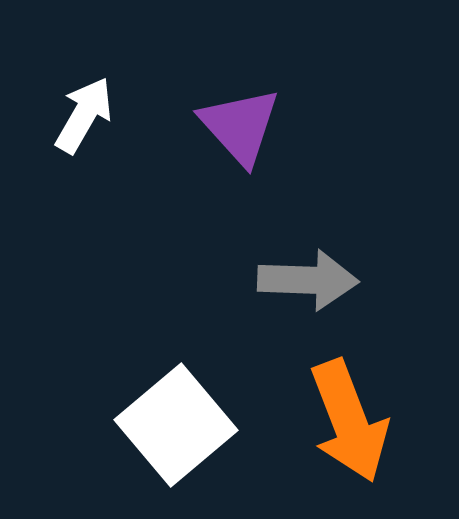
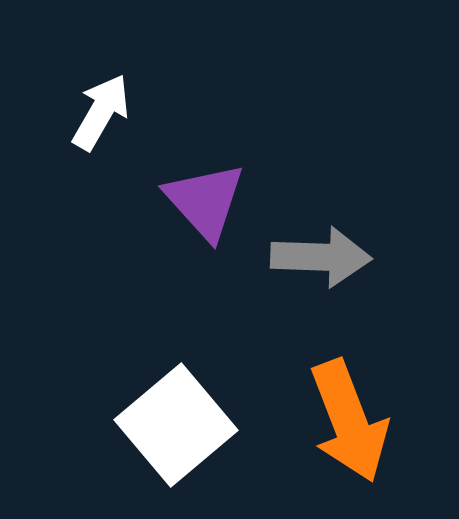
white arrow: moved 17 px right, 3 px up
purple triangle: moved 35 px left, 75 px down
gray arrow: moved 13 px right, 23 px up
